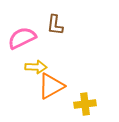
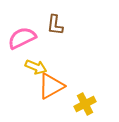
yellow arrow: rotated 20 degrees clockwise
yellow cross: rotated 20 degrees counterclockwise
